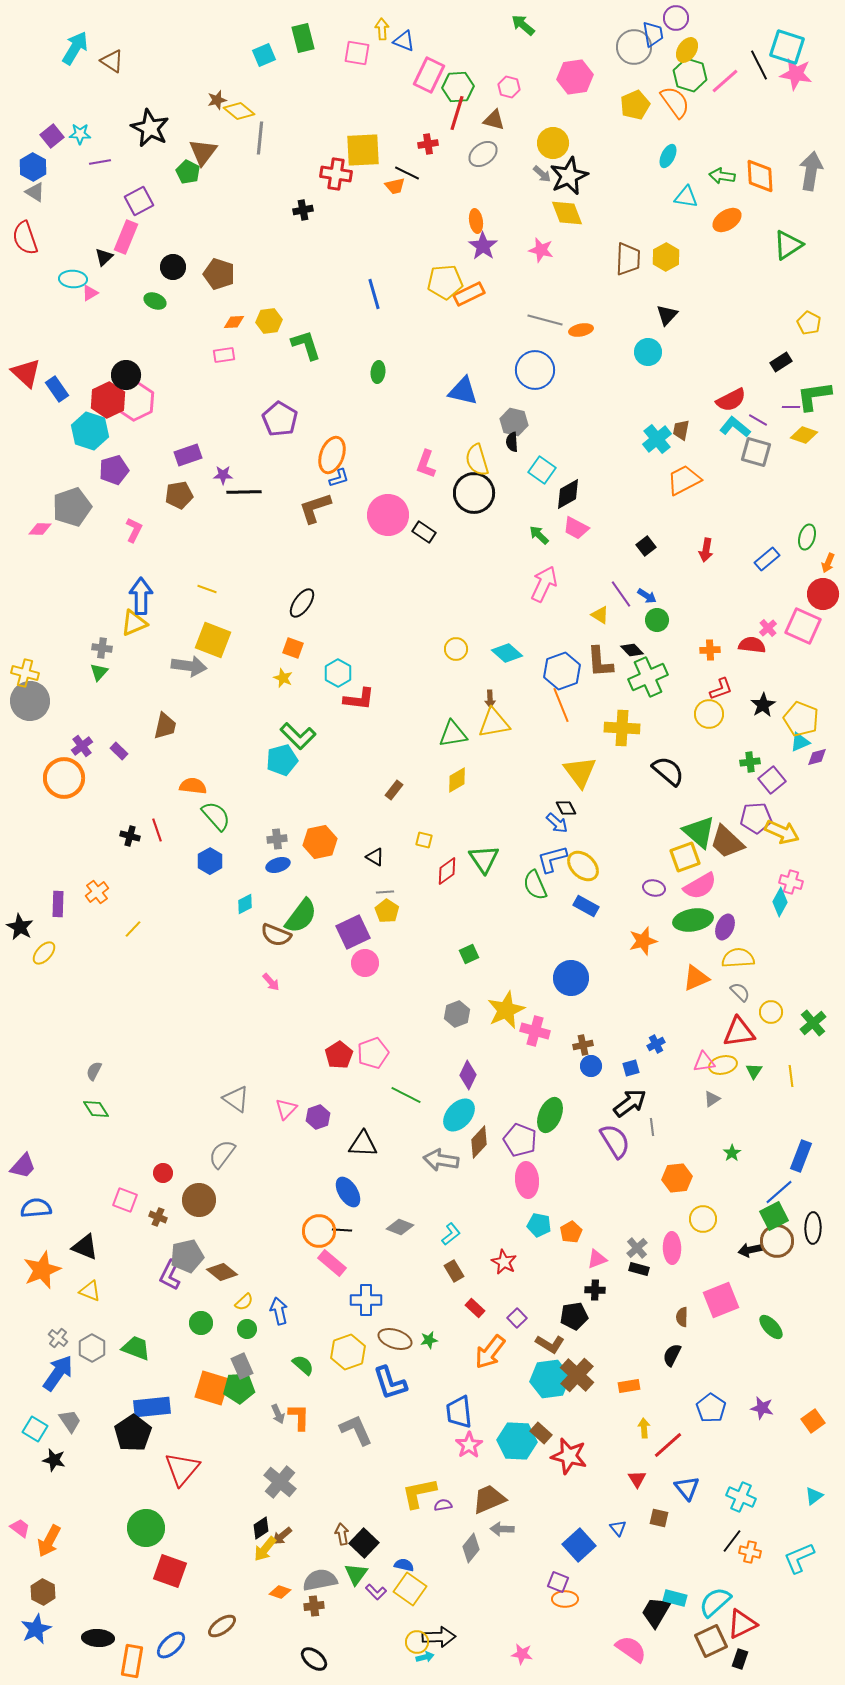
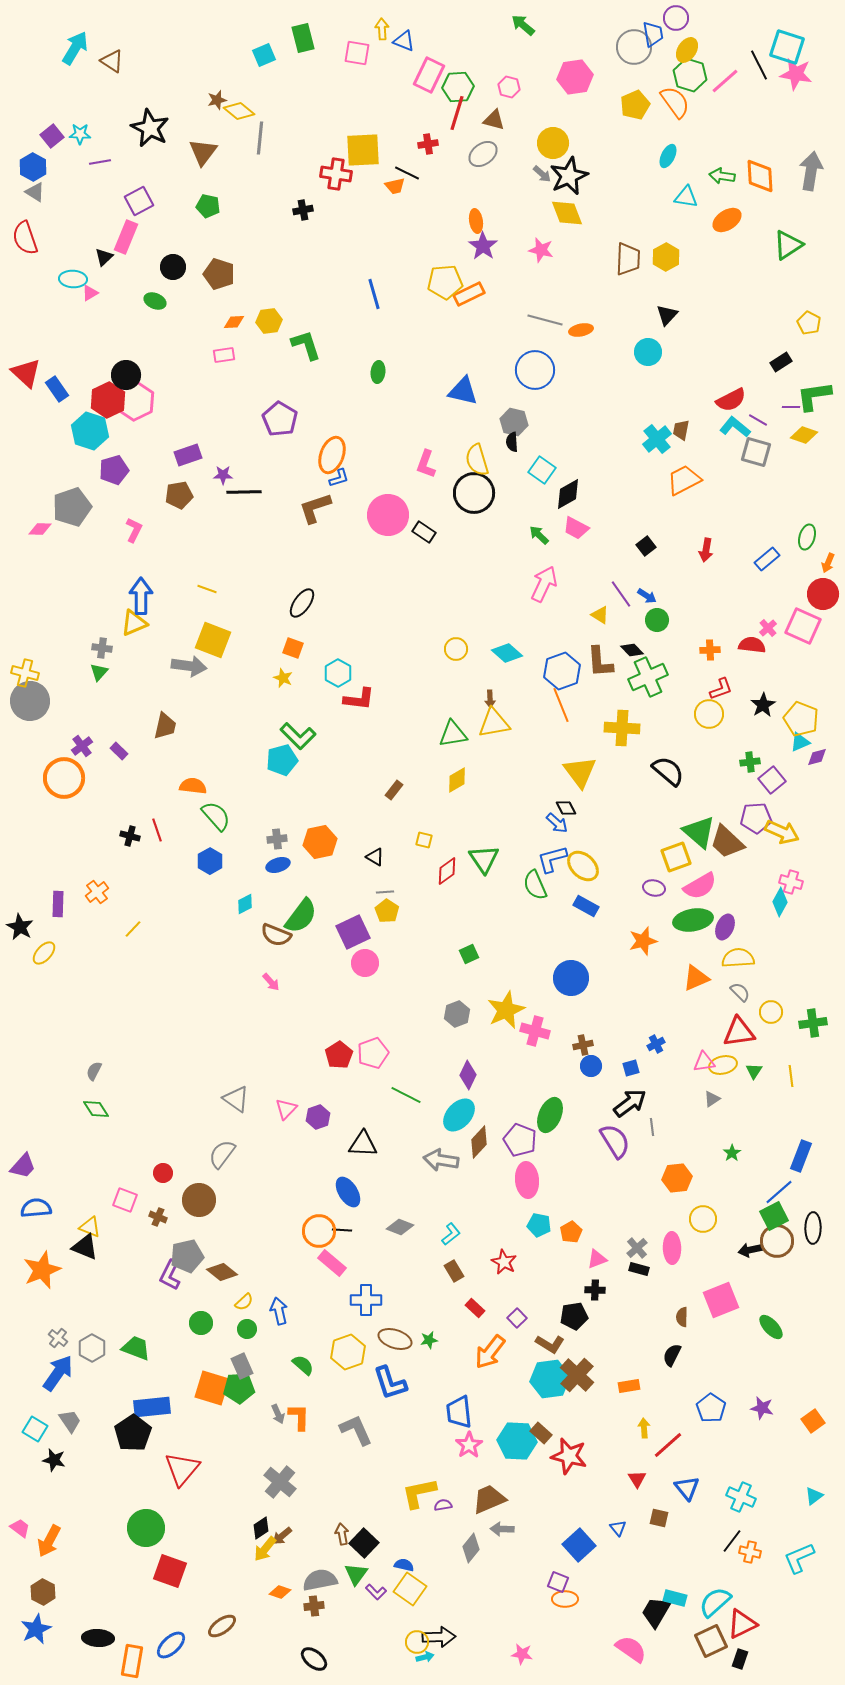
green pentagon at (188, 172): moved 20 px right, 34 px down; rotated 15 degrees counterclockwise
yellow square at (685, 857): moved 9 px left
green cross at (813, 1023): rotated 32 degrees clockwise
yellow triangle at (90, 1291): moved 64 px up
